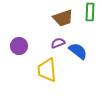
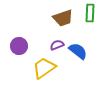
green rectangle: moved 1 px down
purple semicircle: moved 1 px left, 2 px down
yellow trapezoid: moved 3 px left, 2 px up; rotated 60 degrees clockwise
